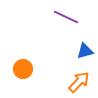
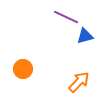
blue triangle: moved 15 px up
